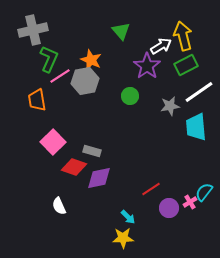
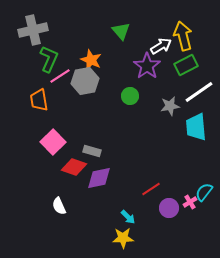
orange trapezoid: moved 2 px right
